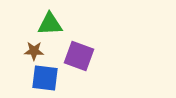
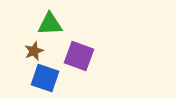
brown star: rotated 24 degrees counterclockwise
blue square: rotated 12 degrees clockwise
